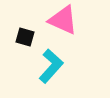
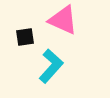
black square: rotated 24 degrees counterclockwise
